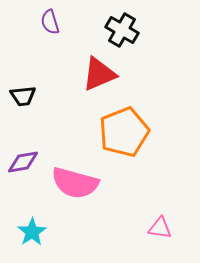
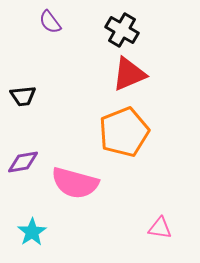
purple semicircle: rotated 20 degrees counterclockwise
red triangle: moved 30 px right
